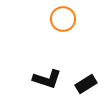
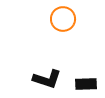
black rectangle: rotated 30 degrees clockwise
